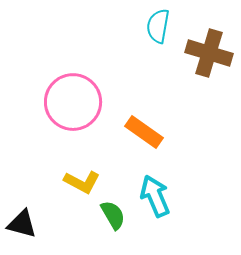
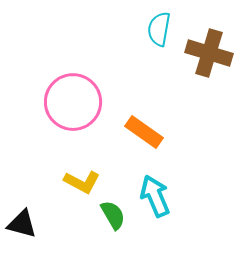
cyan semicircle: moved 1 px right, 3 px down
